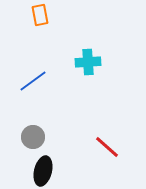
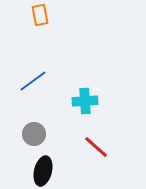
cyan cross: moved 3 px left, 39 px down
gray circle: moved 1 px right, 3 px up
red line: moved 11 px left
